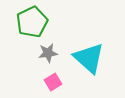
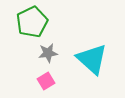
cyan triangle: moved 3 px right, 1 px down
pink square: moved 7 px left, 1 px up
